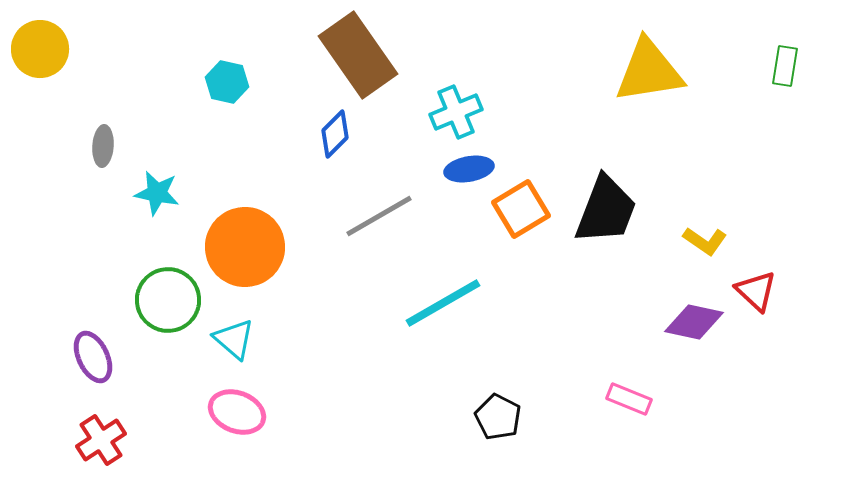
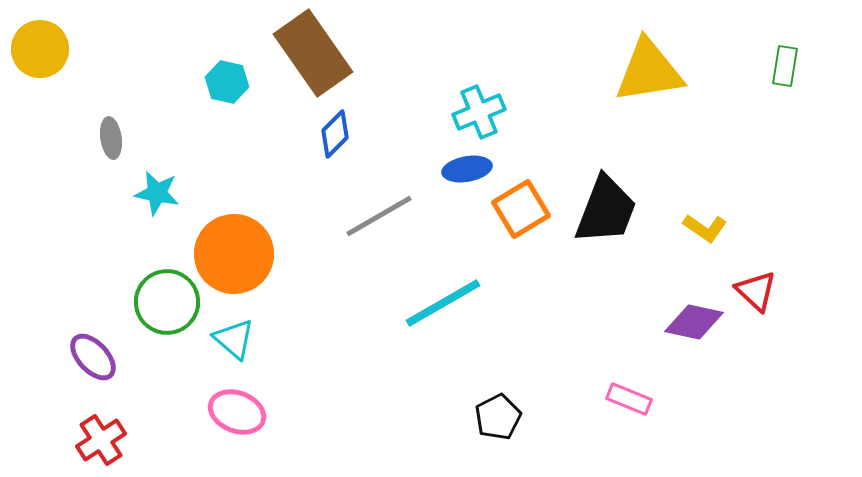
brown rectangle: moved 45 px left, 2 px up
cyan cross: moved 23 px right
gray ellipse: moved 8 px right, 8 px up; rotated 12 degrees counterclockwise
blue ellipse: moved 2 px left
yellow L-shape: moved 13 px up
orange circle: moved 11 px left, 7 px down
green circle: moved 1 px left, 2 px down
purple ellipse: rotated 18 degrees counterclockwise
black pentagon: rotated 18 degrees clockwise
